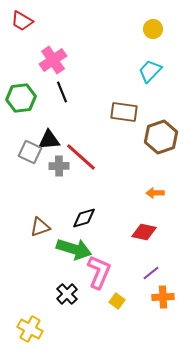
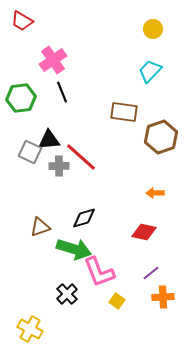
pink L-shape: rotated 136 degrees clockwise
